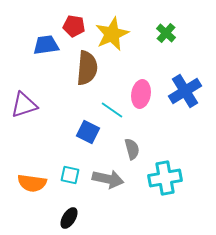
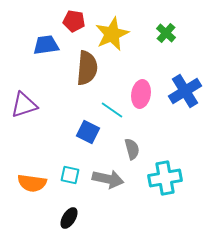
red pentagon: moved 5 px up
